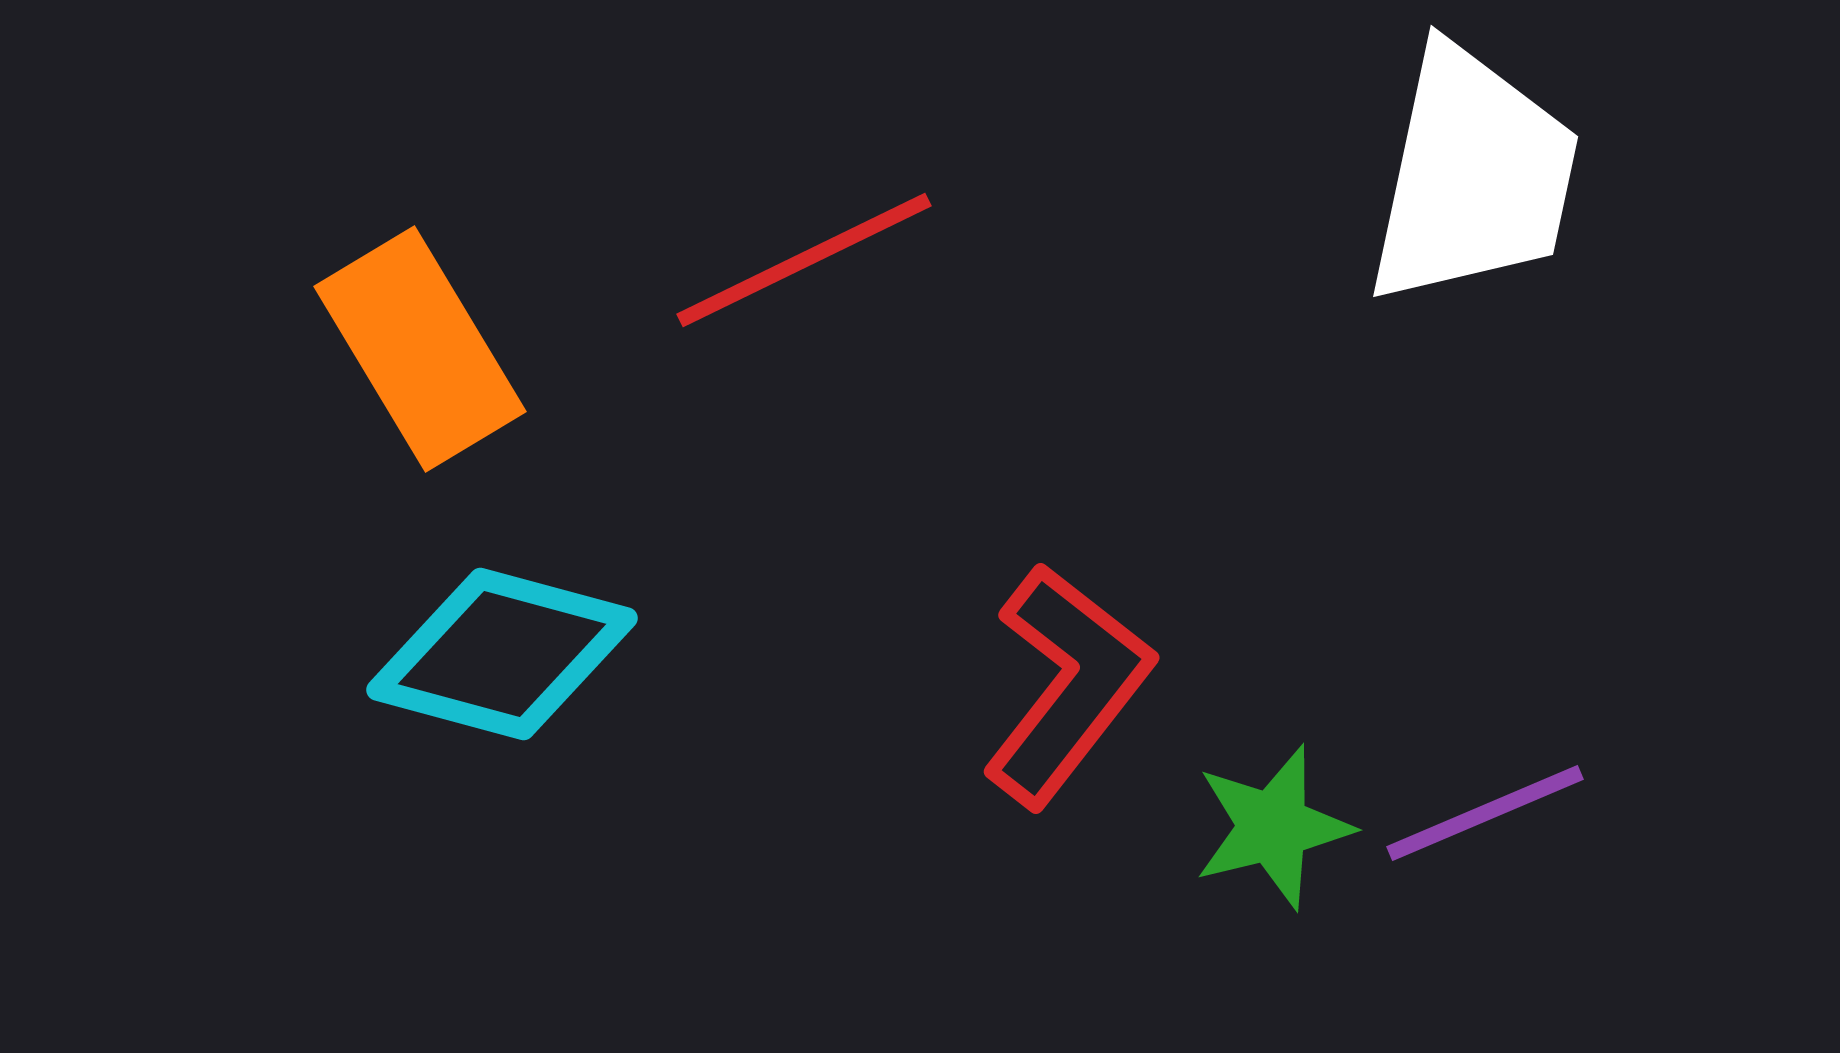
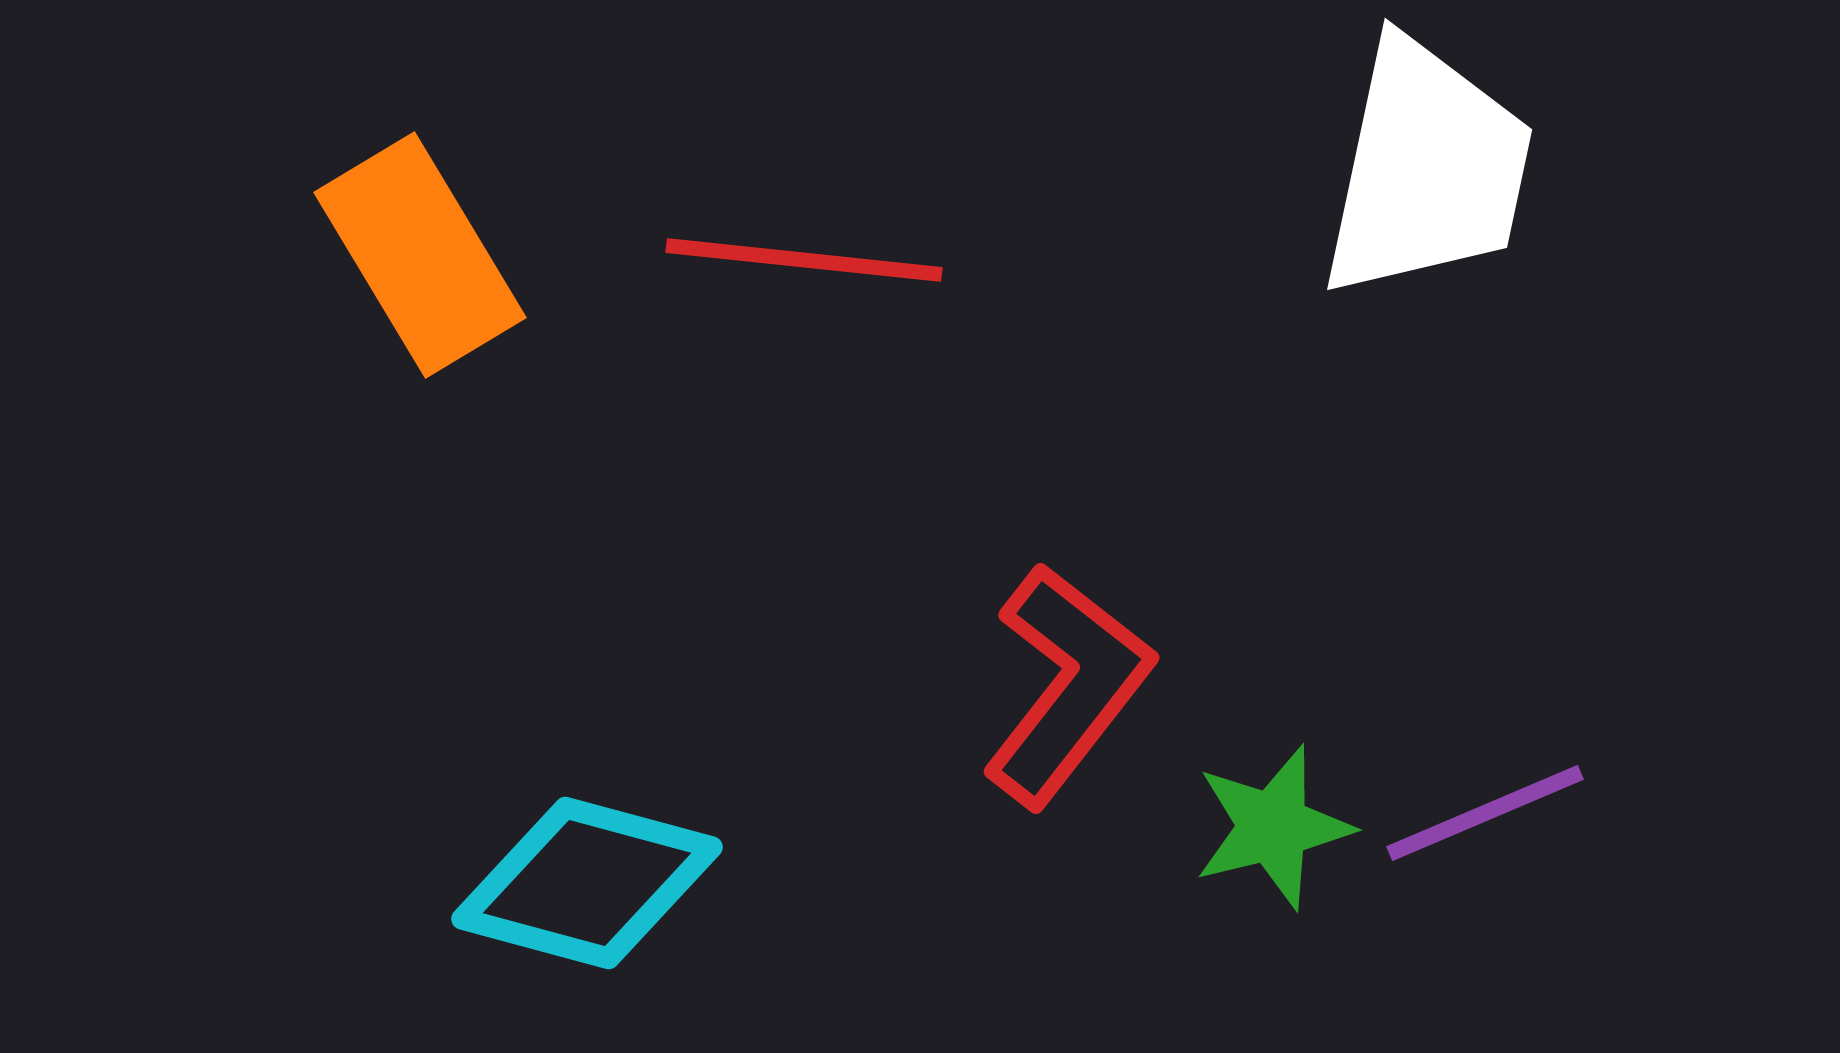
white trapezoid: moved 46 px left, 7 px up
red line: rotated 32 degrees clockwise
orange rectangle: moved 94 px up
cyan diamond: moved 85 px right, 229 px down
